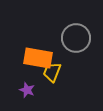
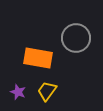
yellow trapezoid: moved 5 px left, 19 px down; rotated 15 degrees clockwise
purple star: moved 9 px left, 2 px down
